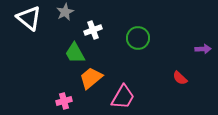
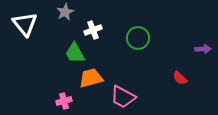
white triangle: moved 4 px left, 6 px down; rotated 12 degrees clockwise
orange trapezoid: rotated 25 degrees clockwise
pink trapezoid: rotated 88 degrees clockwise
